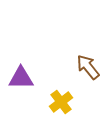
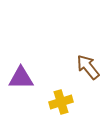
yellow cross: rotated 20 degrees clockwise
